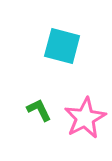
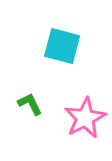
green L-shape: moved 9 px left, 6 px up
